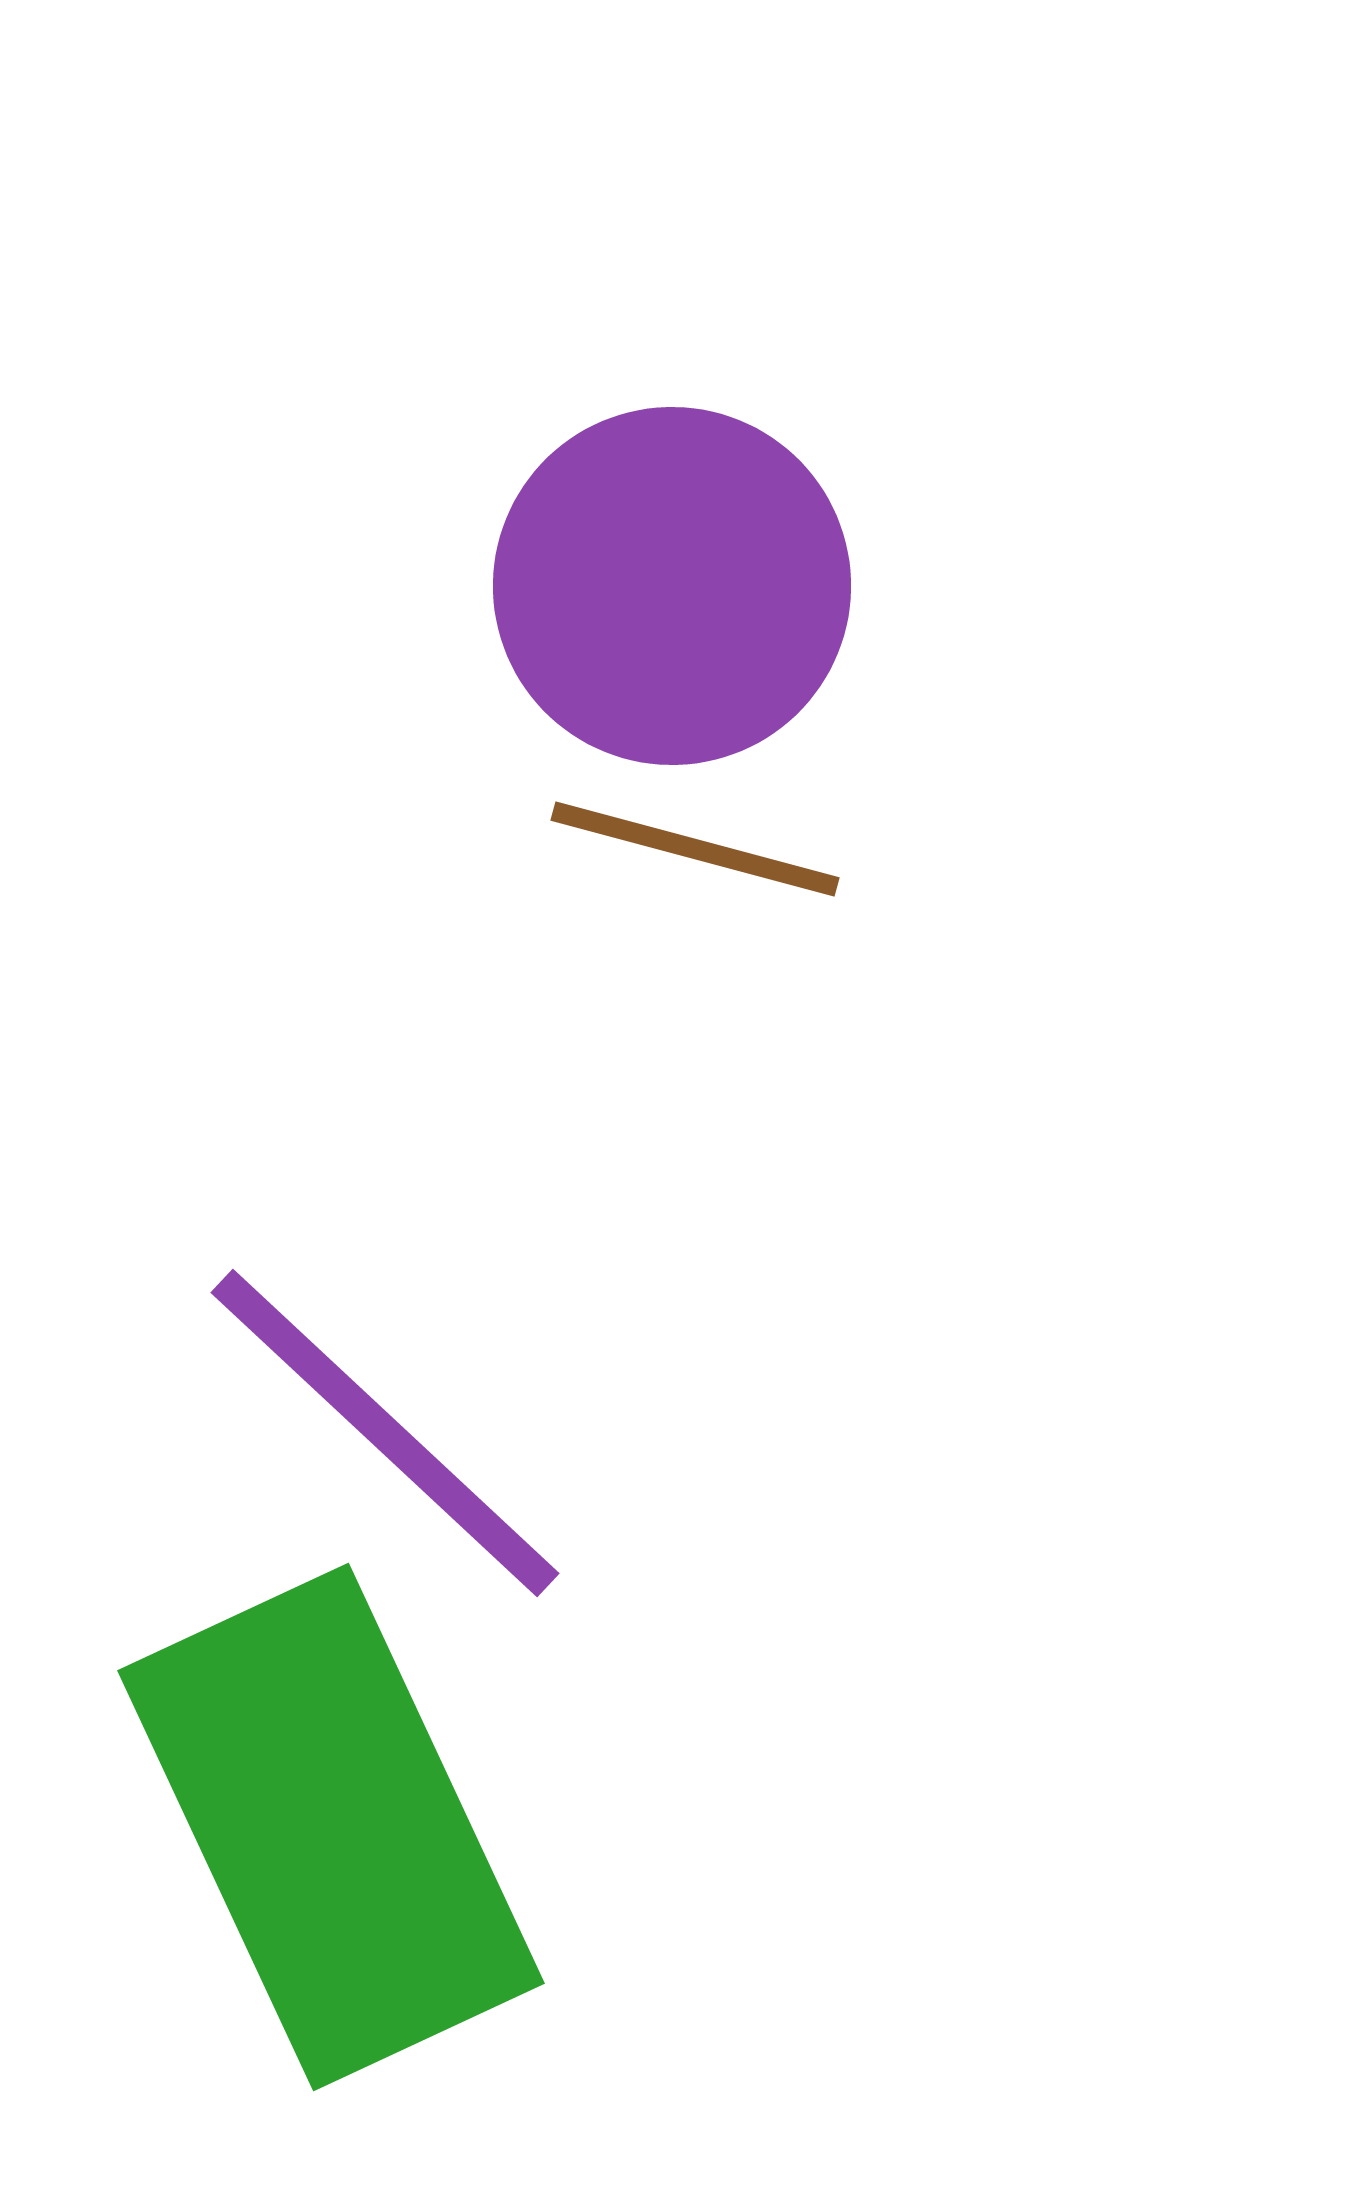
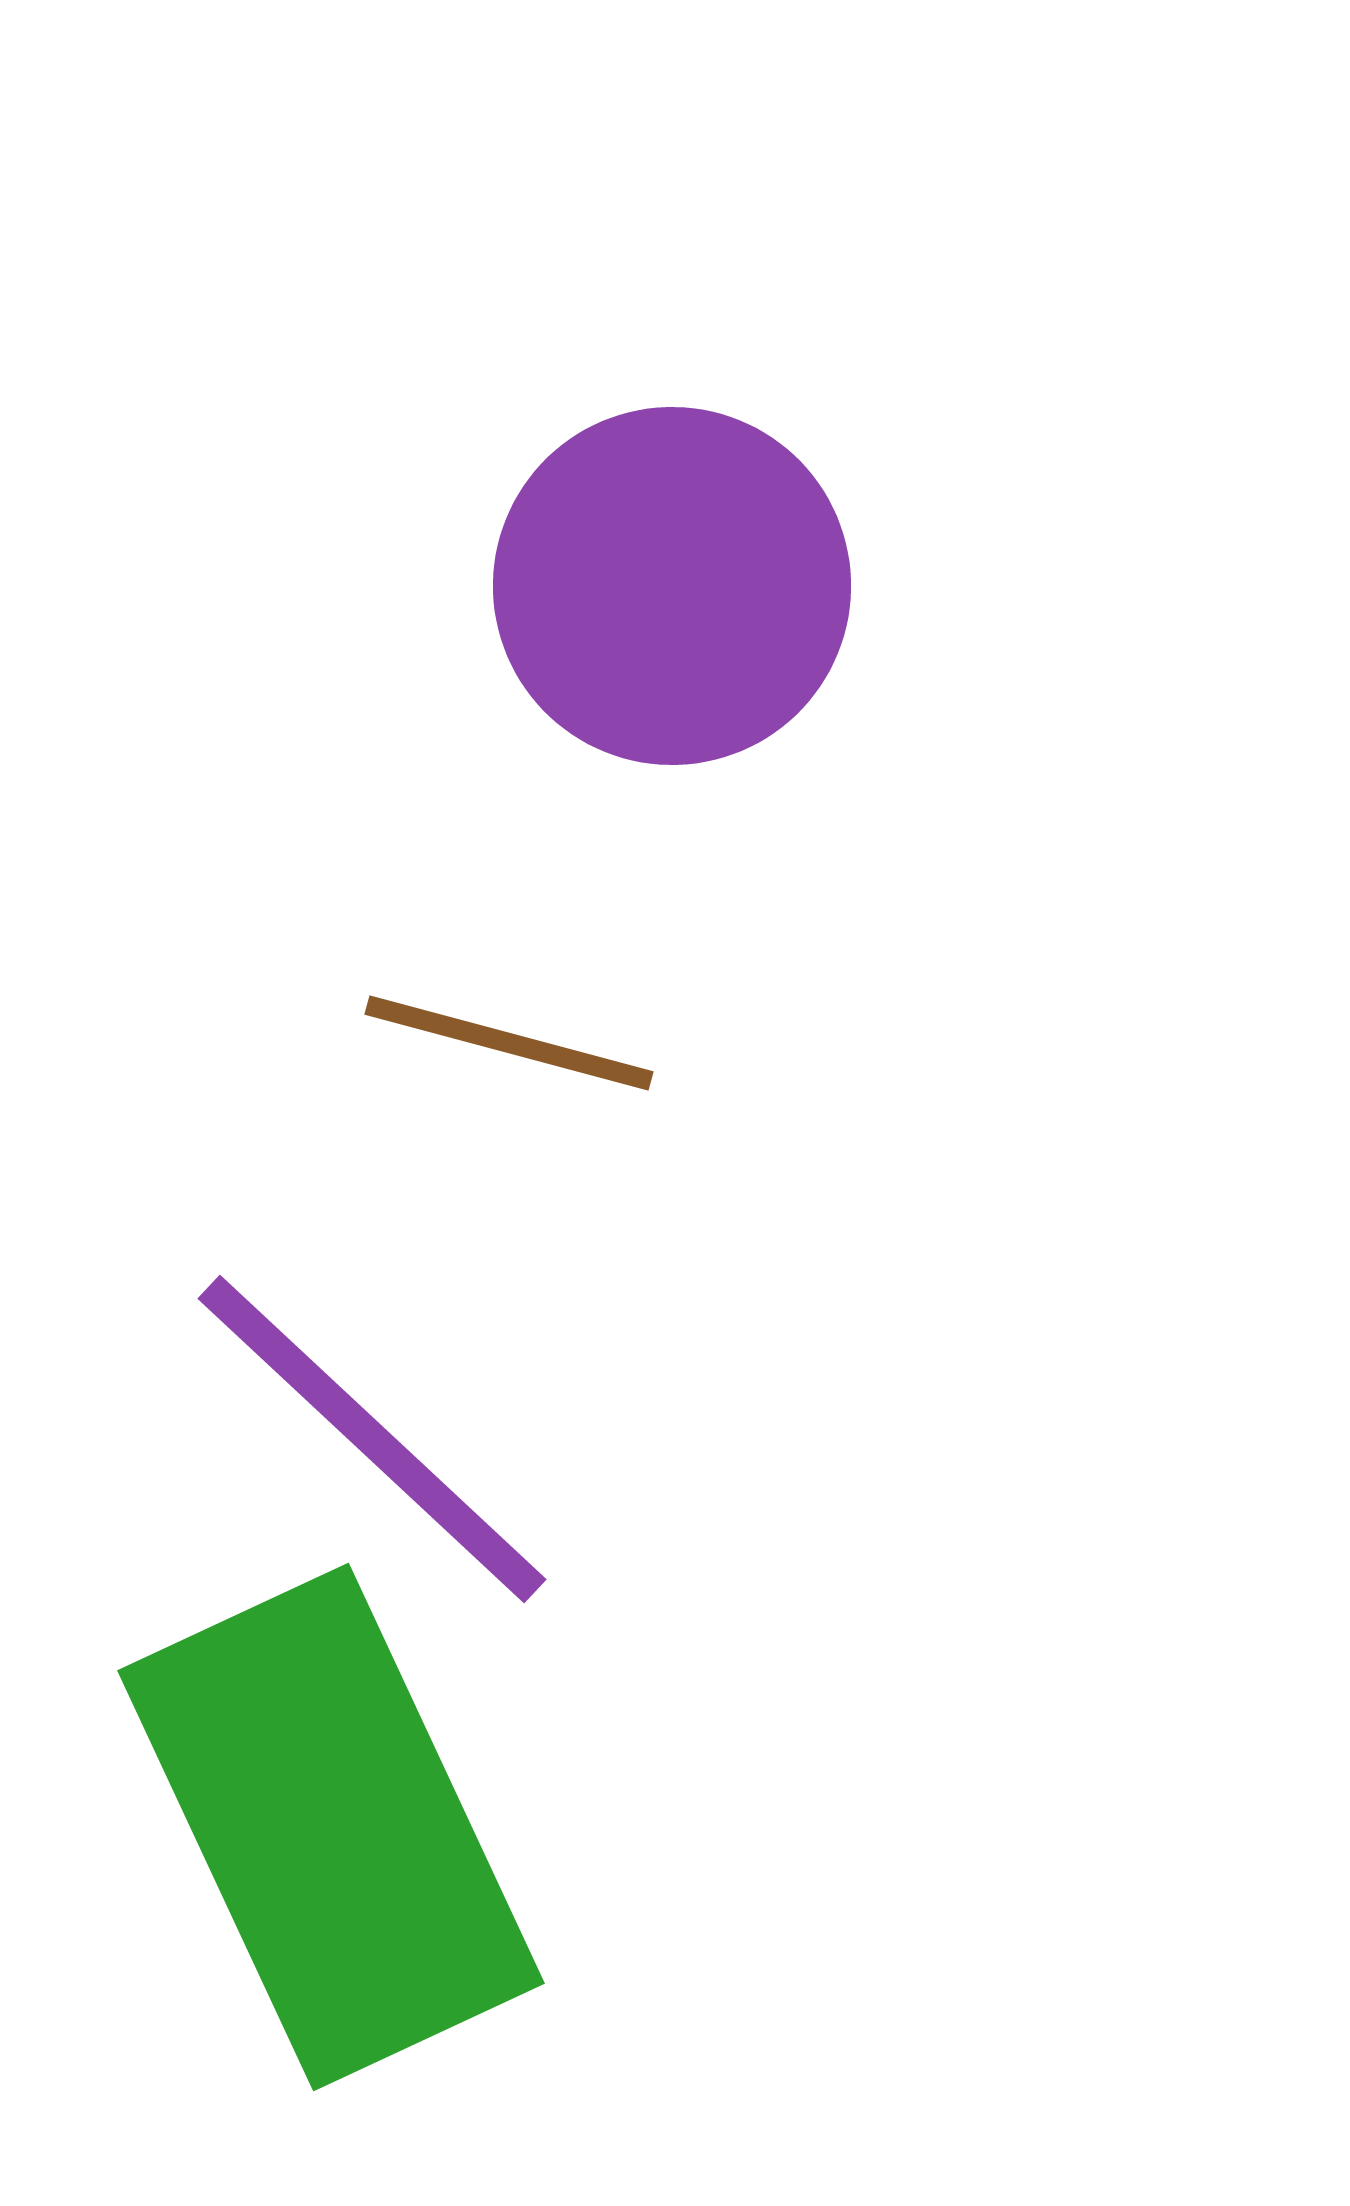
brown line: moved 186 px left, 194 px down
purple line: moved 13 px left, 6 px down
